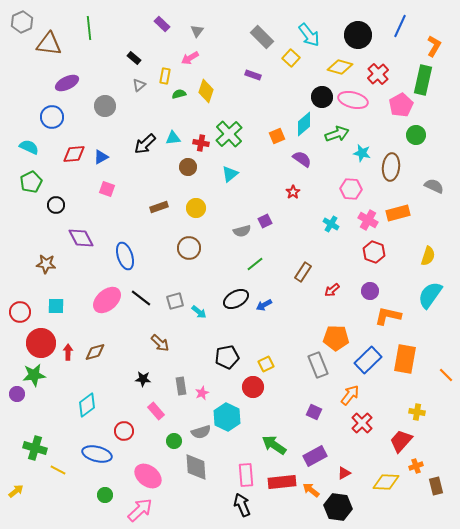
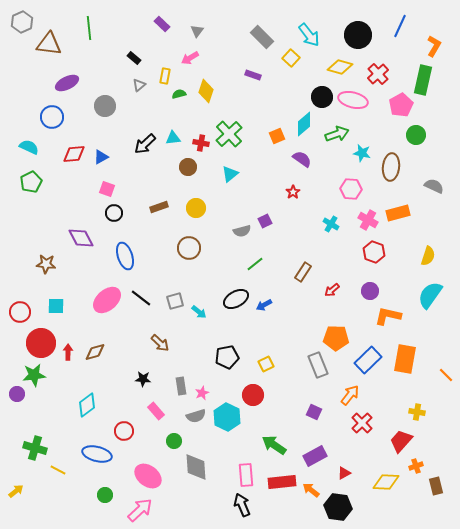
black circle at (56, 205): moved 58 px right, 8 px down
red circle at (253, 387): moved 8 px down
gray semicircle at (201, 432): moved 5 px left, 16 px up
